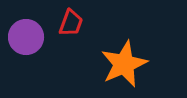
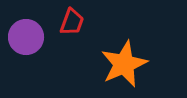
red trapezoid: moved 1 px right, 1 px up
